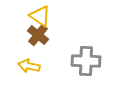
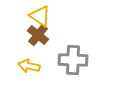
gray cross: moved 13 px left, 1 px up
